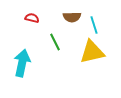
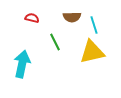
cyan arrow: moved 1 px down
